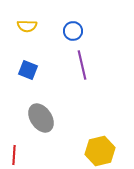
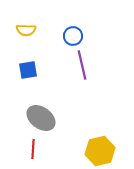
yellow semicircle: moved 1 px left, 4 px down
blue circle: moved 5 px down
blue square: rotated 30 degrees counterclockwise
gray ellipse: rotated 20 degrees counterclockwise
red line: moved 19 px right, 6 px up
